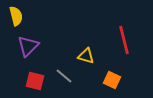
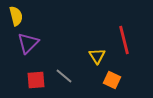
purple triangle: moved 3 px up
yellow triangle: moved 11 px right; rotated 42 degrees clockwise
red square: moved 1 px right, 1 px up; rotated 18 degrees counterclockwise
